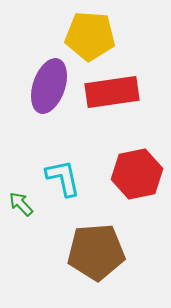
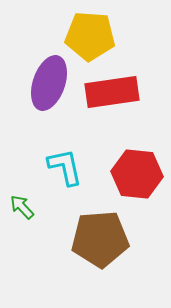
purple ellipse: moved 3 px up
red hexagon: rotated 18 degrees clockwise
cyan L-shape: moved 2 px right, 11 px up
green arrow: moved 1 px right, 3 px down
brown pentagon: moved 4 px right, 13 px up
